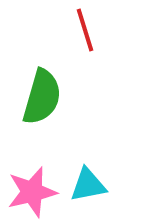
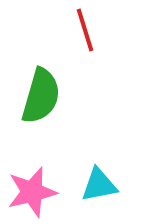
green semicircle: moved 1 px left, 1 px up
cyan triangle: moved 11 px right
